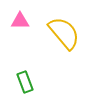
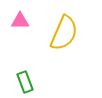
yellow semicircle: rotated 63 degrees clockwise
